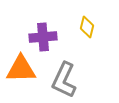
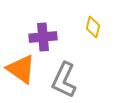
yellow diamond: moved 6 px right
orange triangle: rotated 36 degrees clockwise
